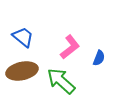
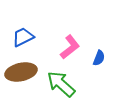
blue trapezoid: rotated 65 degrees counterclockwise
brown ellipse: moved 1 px left, 1 px down
green arrow: moved 3 px down
